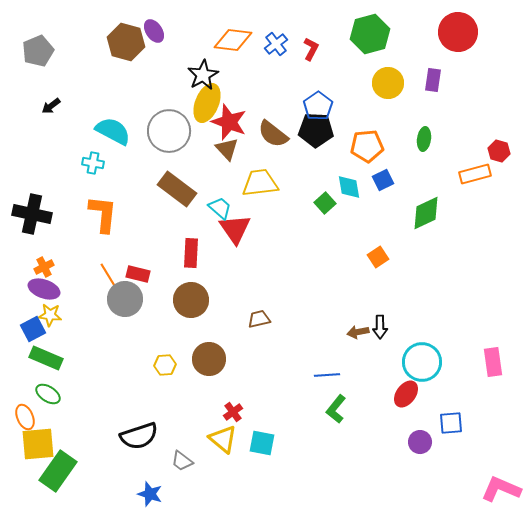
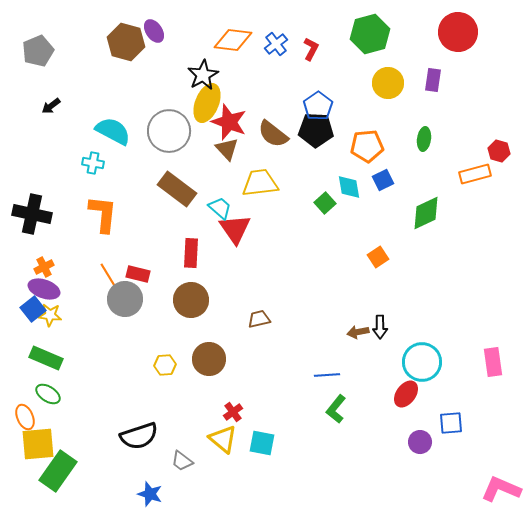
blue square at (33, 329): moved 20 px up; rotated 10 degrees counterclockwise
